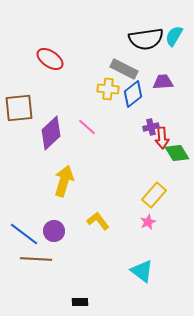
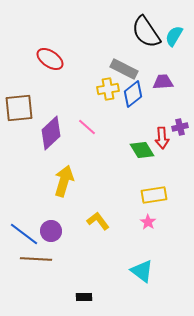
black semicircle: moved 7 px up; rotated 64 degrees clockwise
yellow cross: rotated 15 degrees counterclockwise
purple cross: moved 29 px right
green diamond: moved 35 px left, 3 px up
yellow rectangle: rotated 40 degrees clockwise
pink star: rotated 14 degrees counterclockwise
purple circle: moved 3 px left
black rectangle: moved 4 px right, 5 px up
